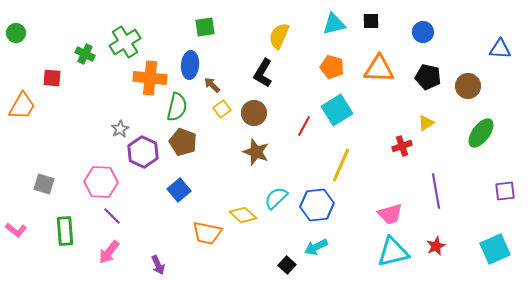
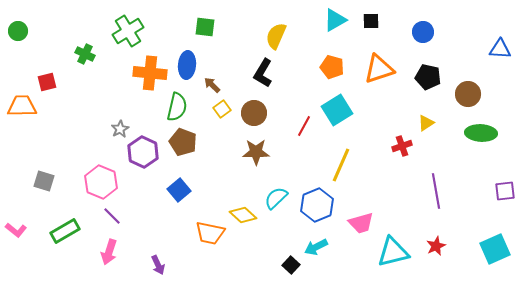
cyan triangle at (334, 24): moved 1 px right, 4 px up; rotated 15 degrees counterclockwise
green square at (205, 27): rotated 15 degrees clockwise
green circle at (16, 33): moved 2 px right, 2 px up
yellow semicircle at (279, 36): moved 3 px left
green cross at (125, 42): moved 3 px right, 11 px up
blue ellipse at (190, 65): moved 3 px left
orange triangle at (379, 69): rotated 20 degrees counterclockwise
red square at (52, 78): moved 5 px left, 4 px down; rotated 18 degrees counterclockwise
orange cross at (150, 78): moved 5 px up
brown circle at (468, 86): moved 8 px down
orange trapezoid at (22, 106): rotated 120 degrees counterclockwise
green ellipse at (481, 133): rotated 56 degrees clockwise
brown star at (256, 152): rotated 20 degrees counterclockwise
pink hexagon at (101, 182): rotated 20 degrees clockwise
gray square at (44, 184): moved 3 px up
blue hexagon at (317, 205): rotated 16 degrees counterclockwise
pink trapezoid at (390, 214): moved 29 px left, 9 px down
green rectangle at (65, 231): rotated 64 degrees clockwise
orange trapezoid at (207, 233): moved 3 px right
pink arrow at (109, 252): rotated 20 degrees counterclockwise
black square at (287, 265): moved 4 px right
